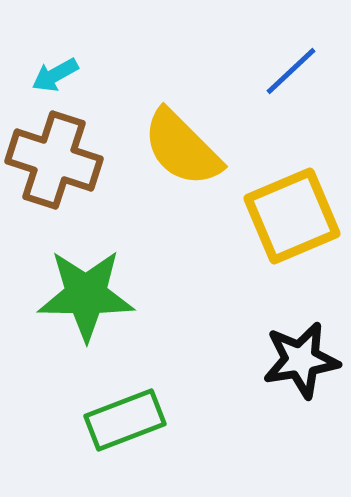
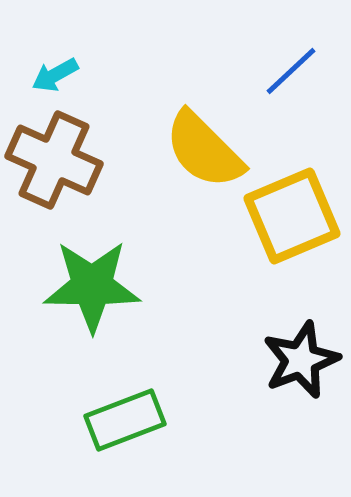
yellow semicircle: moved 22 px right, 2 px down
brown cross: rotated 6 degrees clockwise
green star: moved 6 px right, 9 px up
black star: rotated 12 degrees counterclockwise
